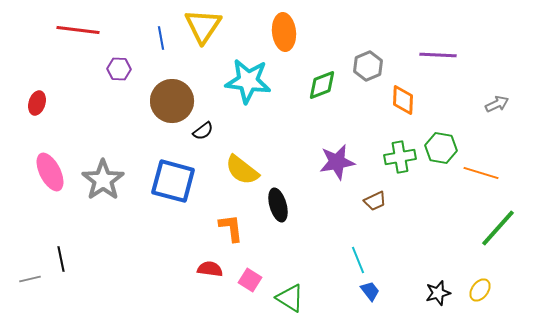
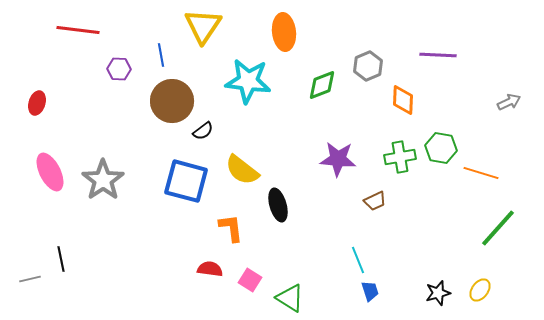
blue line: moved 17 px down
gray arrow: moved 12 px right, 2 px up
purple star: moved 1 px right, 3 px up; rotated 15 degrees clockwise
blue square: moved 13 px right
blue trapezoid: rotated 20 degrees clockwise
